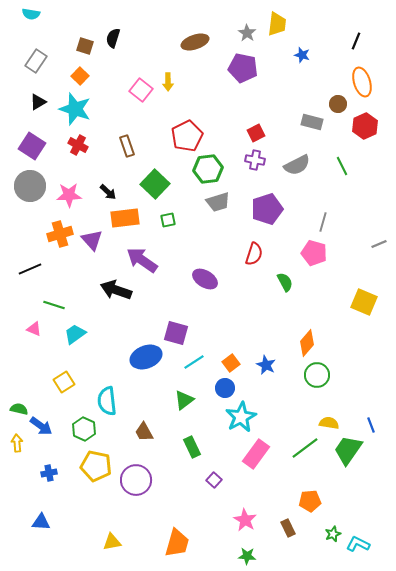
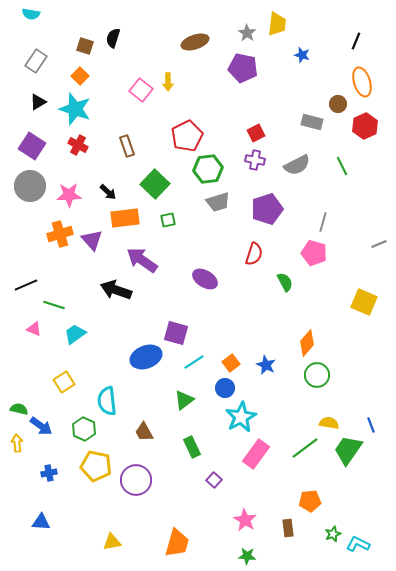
black line at (30, 269): moved 4 px left, 16 px down
brown rectangle at (288, 528): rotated 18 degrees clockwise
